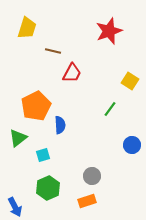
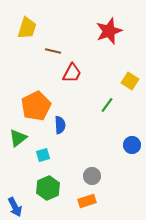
green line: moved 3 px left, 4 px up
